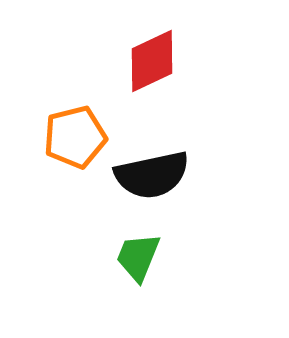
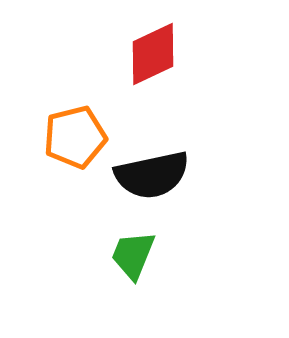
red diamond: moved 1 px right, 7 px up
green trapezoid: moved 5 px left, 2 px up
